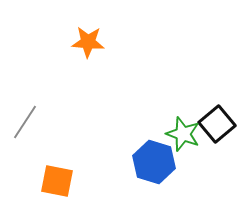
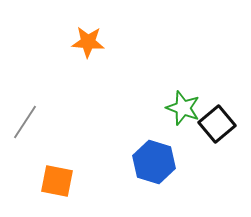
green star: moved 26 px up
